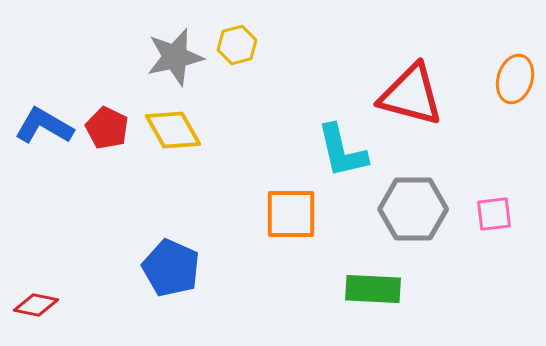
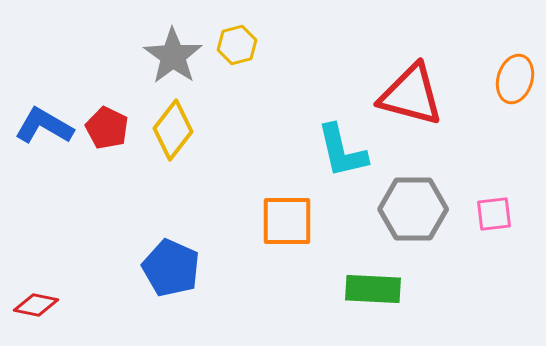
gray star: moved 2 px left, 1 px up; rotated 24 degrees counterclockwise
yellow diamond: rotated 68 degrees clockwise
orange square: moved 4 px left, 7 px down
